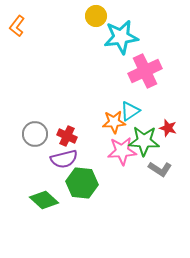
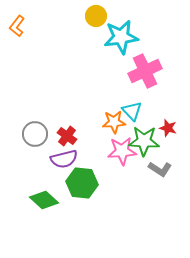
cyan triangle: moved 2 px right; rotated 40 degrees counterclockwise
red cross: rotated 12 degrees clockwise
